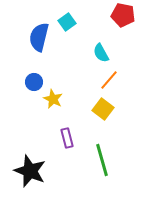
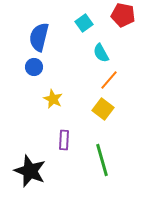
cyan square: moved 17 px right, 1 px down
blue circle: moved 15 px up
purple rectangle: moved 3 px left, 2 px down; rotated 18 degrees clockwise
